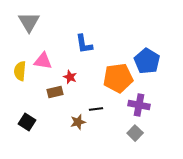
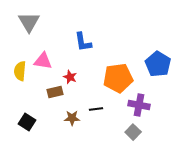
blue L-shape: moved 1 px left, 2 px up
blue pentagon: moved 11 px right, 3 px down
brown star: moved 6 px left, 4 px up; rotated 14 degrees clockwise
gray square: moved 2 px left, 1 px up
